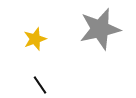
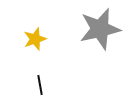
black line: rotated 24 degrees clockwise
